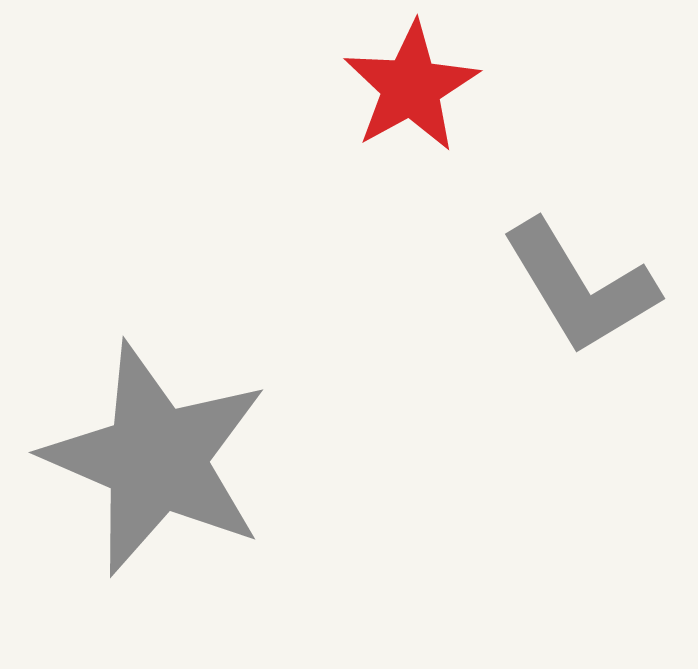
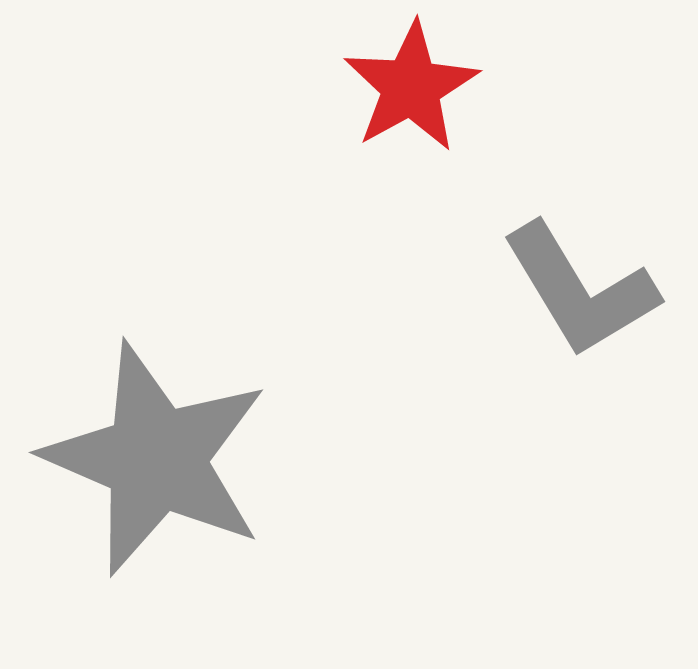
gray L-shape: moved 3 px down
